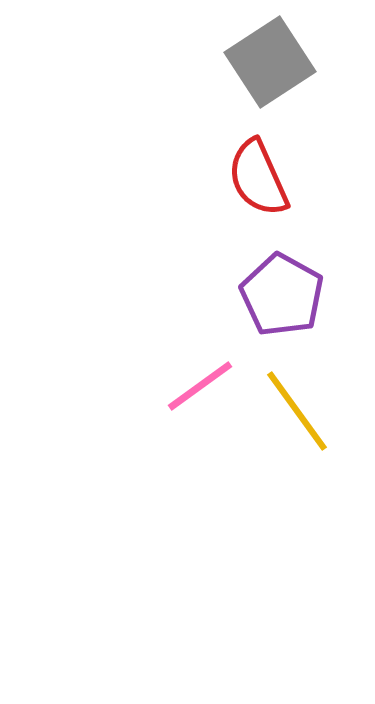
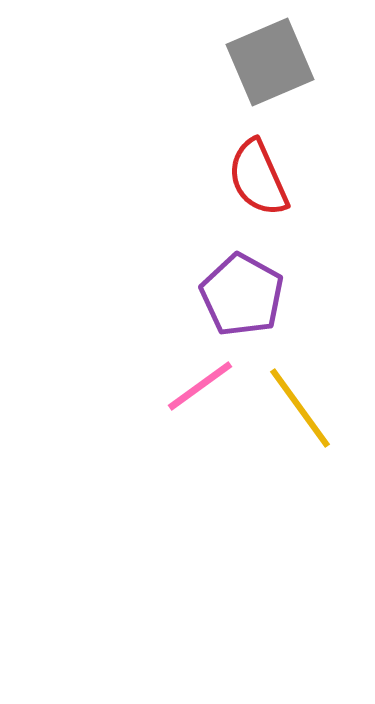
gray square: rotated 10 degrees clockwise
purple pentagon: moved 40 px left
yellow line: moved 3 px right, 3 px up
